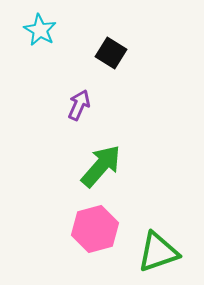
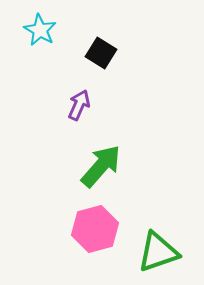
black square: moved 10 px left
